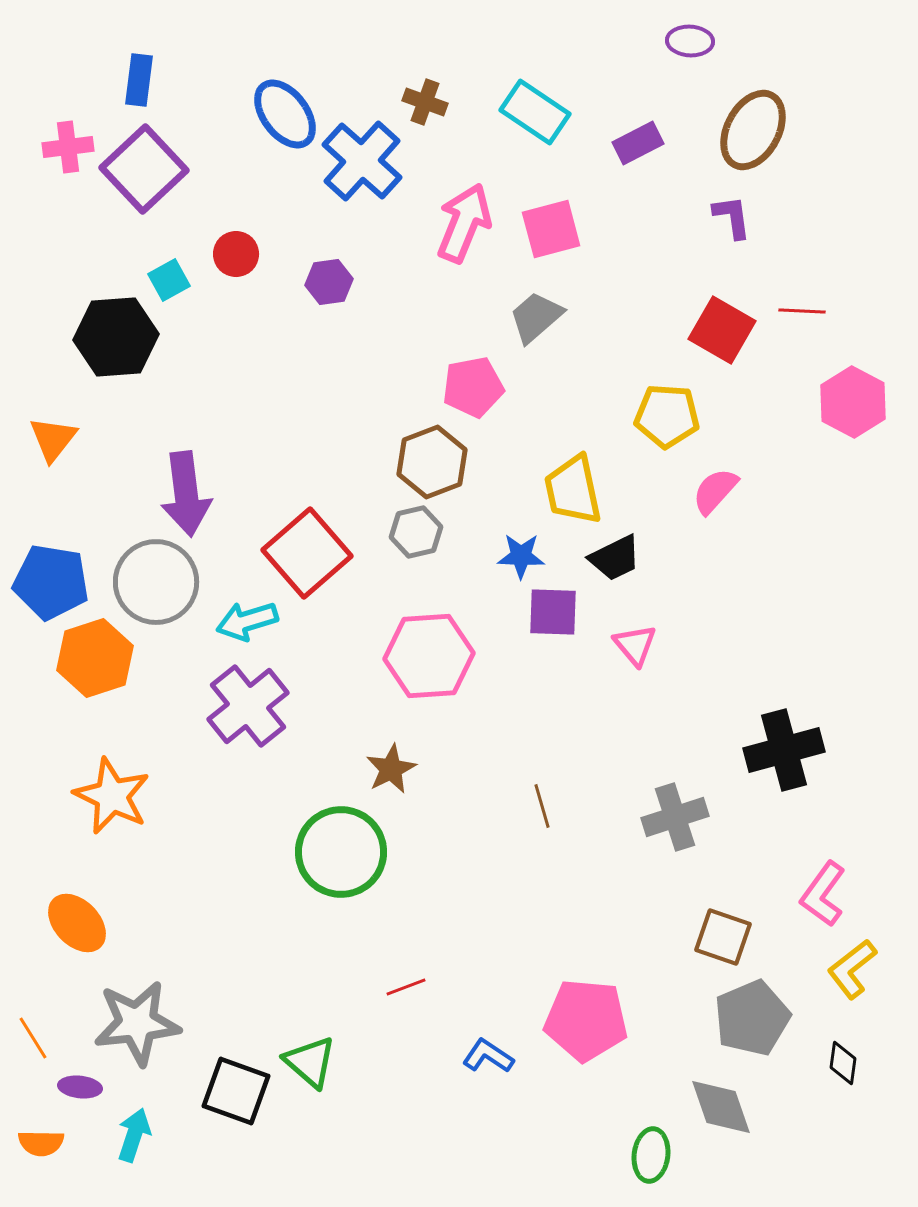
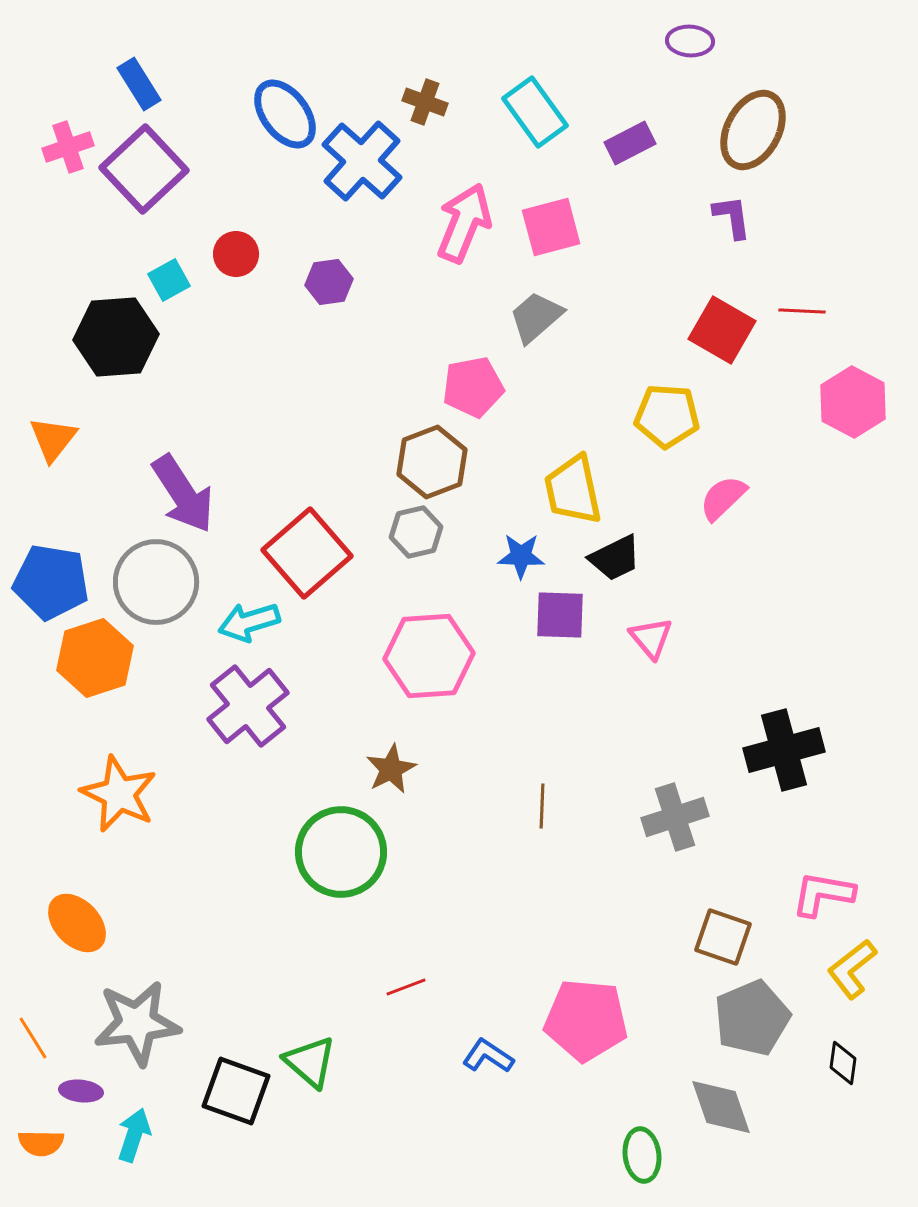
blue rectangle at (139, 80): moved 4 px down; rotated 39 degrees counterclockwise
cyan rectangle at (535, 112): rotated 20 degrees clockwise
purple rectangle at (638, 143): moved 8 px left
pink cross at (68, 147): rotated 12 degrees counterclockwise
pink square at (551, 229): moved 2 px up
pink semicircle at (715, 491): moved 8 px right, 7 px down; rotated 4 degrees clockwise
purple arrow at (186, 494): moved 3 px left; rotated 26 degrees counterclockwise
purple square at (553, 612): moved 7 px right, 3 px down
cyan arrow at (247, 621): moved 2 px right, 1 px down
pink triangle at (635, 645): moved 16 px right, 7 px up
orange star at (112, 796): moved 7 px right, 2 px up
brown line at (542, 806): rotated 18 degrees clockwise
pink L-shape at (823, 894): rotated 64 degrees clockwise
purple ellipse at (80, 1087): moved 1 px right, 4 px down
green ellipse at (651, 1155): moved 9 px left; rotated 14 degrees counterclockwise
